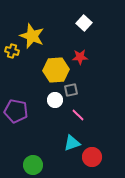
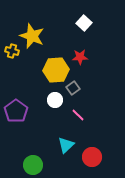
gray square: moved 2 px right, 2 px up; rotated 24 degrees counterclockwise
purple pentagon: rotated 25 degrees clockwise
cyan triangle: moved 6 px left, 2 px down; rotated 24 degrees counterclockwise
